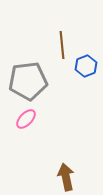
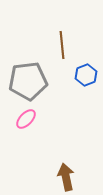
blue hexagon: moved 9 px down
